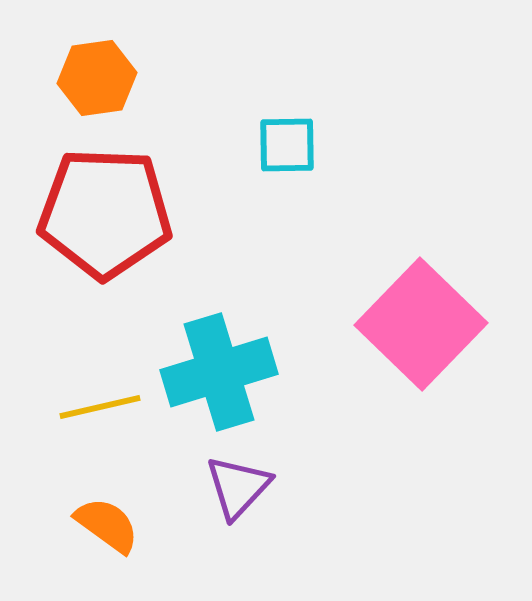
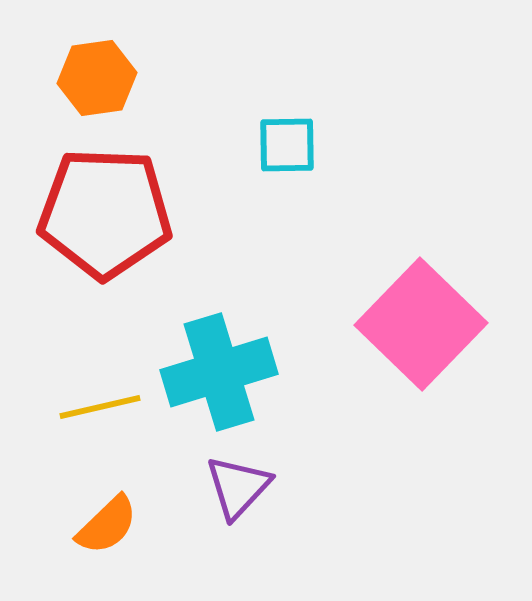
orange semicircle: rotated 100 degrees clockwise
